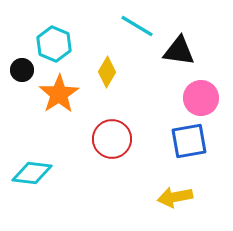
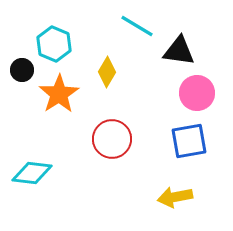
pink circle: moved 4 px left, 5 px up
